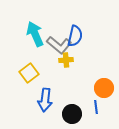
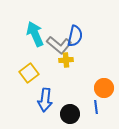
black circle: moved 2 px left
